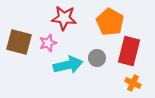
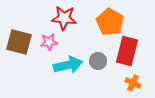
pink star: moved 1 px right, 1 px up; rotated 12 degrees clockwise
red rectangle: moved 2 px left
gray circle: moved 1 px right, 3 px down
